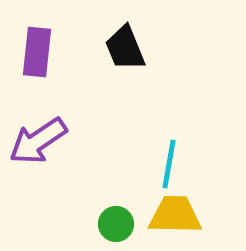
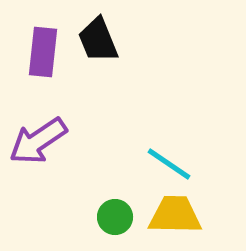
black trapezoid: moved 27 px left, 8 px up
purple rectangle: moved 6 px right
cyan line: rotated 66 degrees counterclockwise
green circle: moved 1 px left, 7 px up
